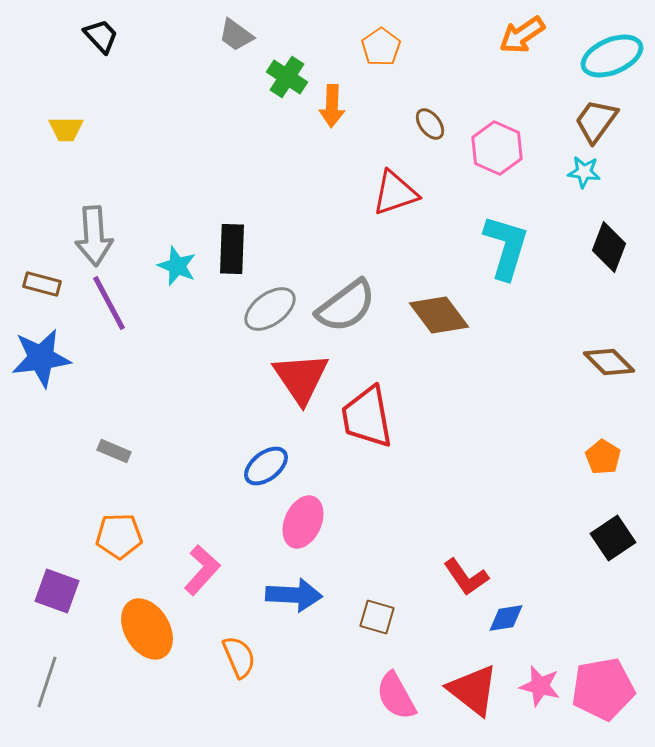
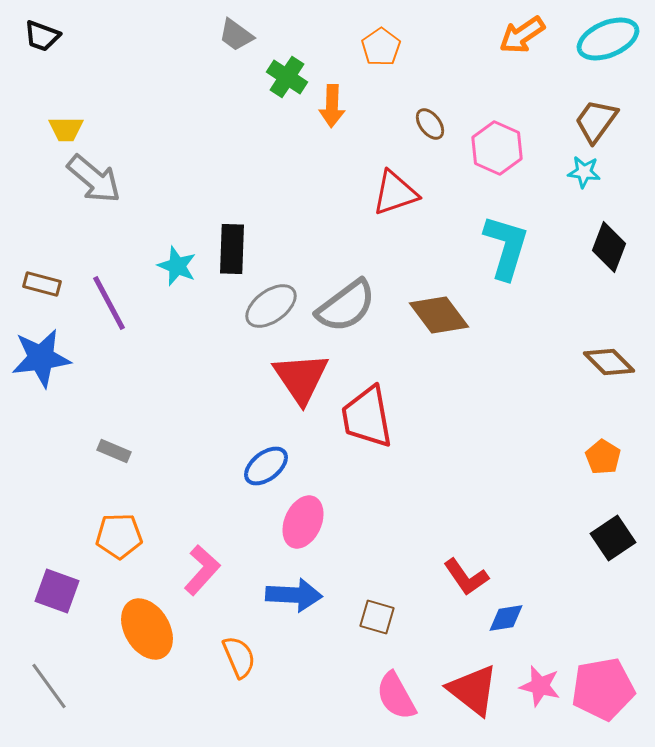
black trapezoid at (101, 36): moved 59 px left; rotated 153 degrees clockwise
cyan ellipse at (612, 56): moved 4 px left, 17 px up
gray arrow at (94, 236): moved 57 px up; rotated 46 degrees counterclockwise
gray ellipse at (270, 309): moved 1 px right, 3 px up
gray line at (47, 682): moved 2 px right, 4 px down; rotated 54 degrees counterclockwise
